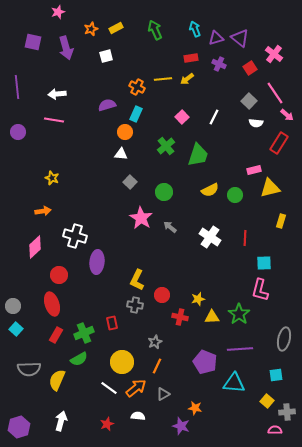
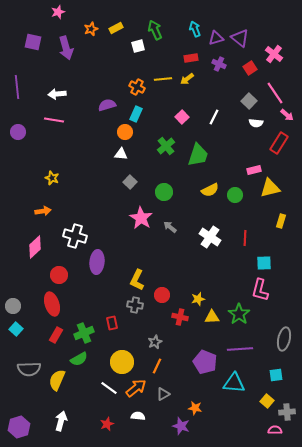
white square at (106, 56): moved 32 px right, 10 px up
